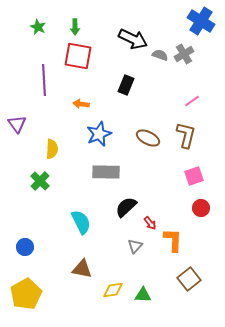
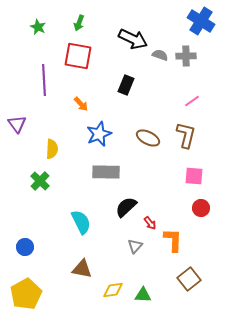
green arrow: moved 4 px right, 4 px up; rotated 21 degrees clockwise
gray cross: moved 2 px right, 2 px down; rotated 30 degrees clockwise
orange arrow: rotated 140 degrees counterclockwise
pink square: rotated 24 degrees clockwise
